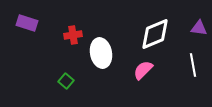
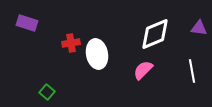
red cross: moved 2 px left, 8 px down
white ellipse: moved 4 px left, 1 px down
white line: moved 1 px left, 6 px down
green square: moved 19 px left, 11 px down
